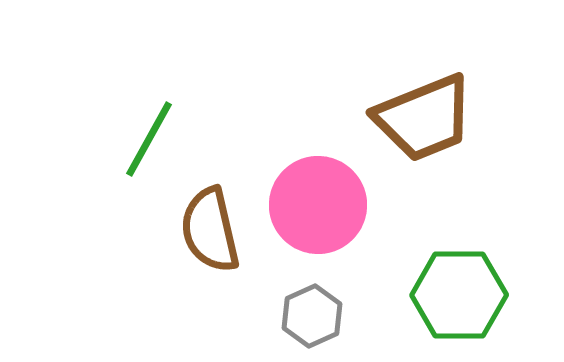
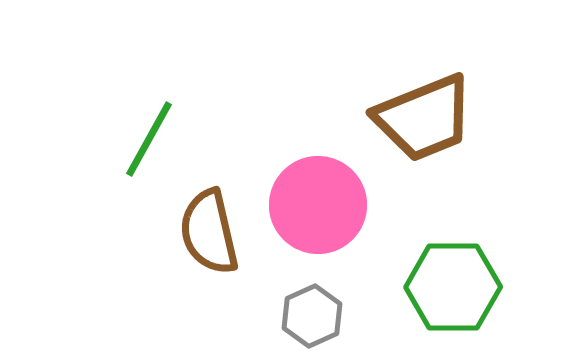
brown semicircle: moved 1 px left, 2 px down
green hexagon: moved 6 px left, 8 px up
